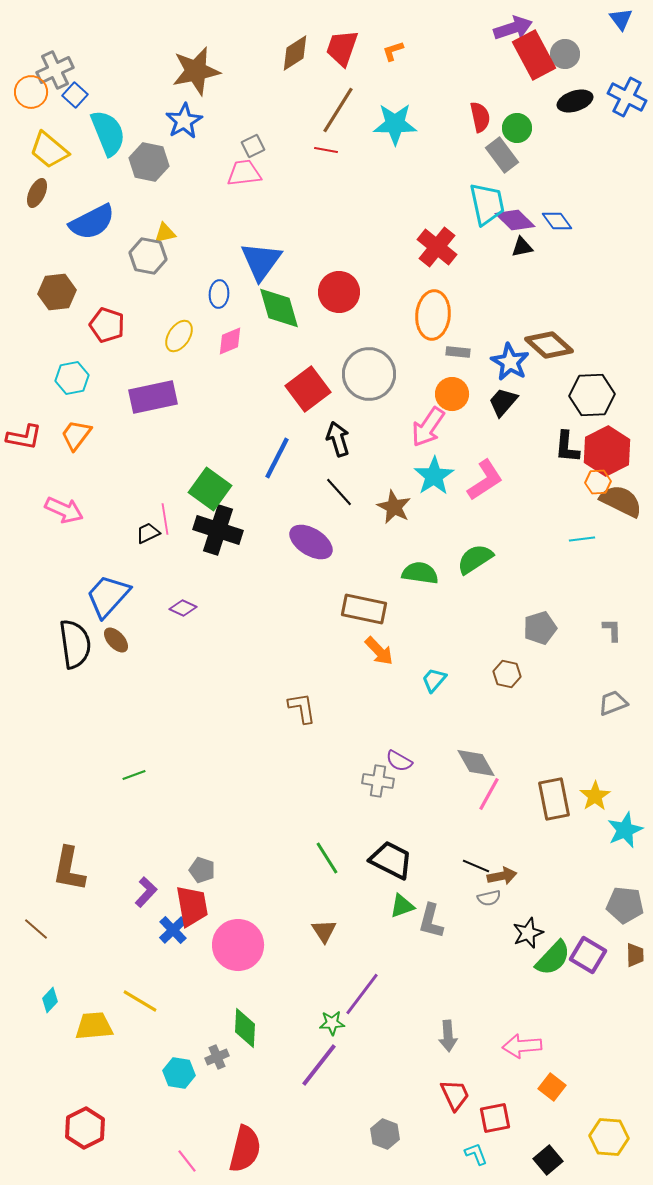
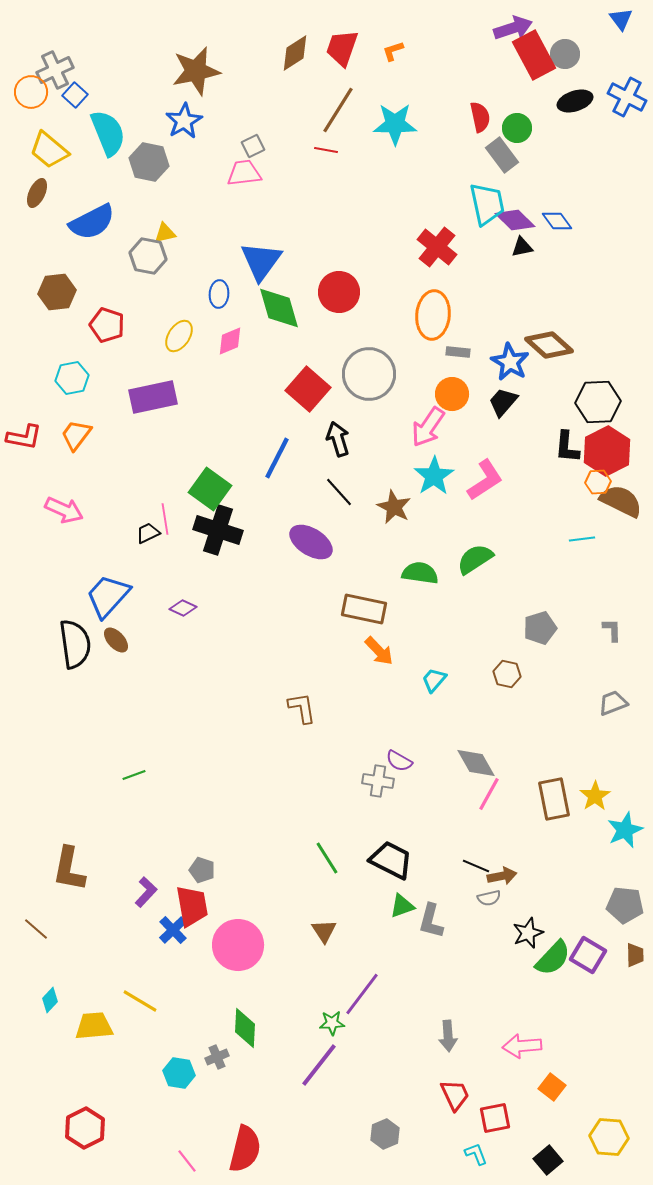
red square at (308, 389): rotated 12 degrees counterclockwise
black hexagon at (592, 395): moved 6 px right, 7 px down
gray hexagon at (385, 1134): rotated 16 degrees clockwise
